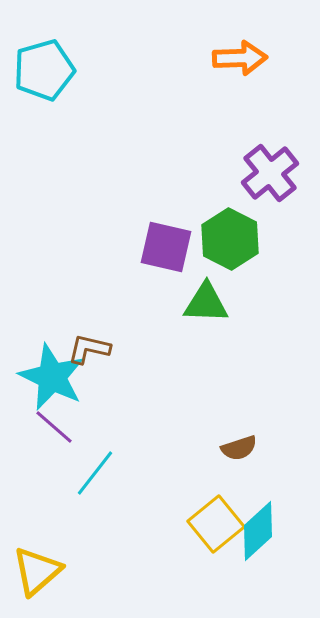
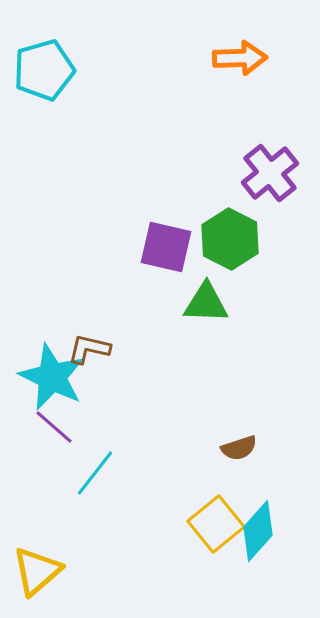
cyan diamond: rotated 6 degrees counterclockwise
